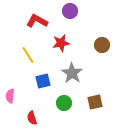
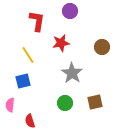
red L-shape: rotated 70 degrees clockwise
brown circle: moved 2 px down
blue square: moved 20 px left
pink semicircle: moved 9 px down
green circle: moved 1 px right
red semicircle: moved 2 px left, 3 px down
